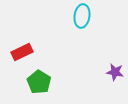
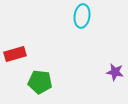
red rectangle: moved 7 px left, 2 px down; rotated 10 degrees clockwise
green pentagon: moved 1 px right; rotated 25 degrees counterclockwise
